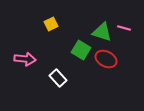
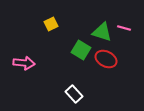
pink arrow: moved 1 px left, 4 px down
white rectangle: moved 16 px right, 16 px down
